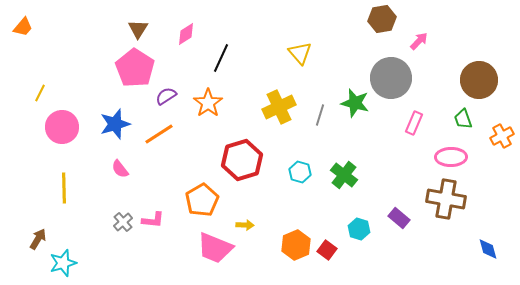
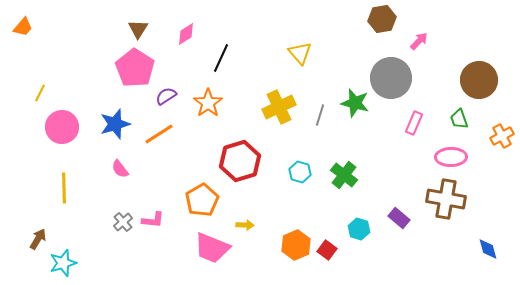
green trapezoid at (463, 119): moved 4 px left
red hexagon at (242, 160): moved 2 px left, 1 px down
pink trapezoid at (215, 248): moved 3 px left
